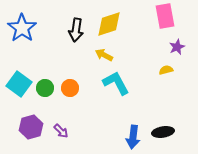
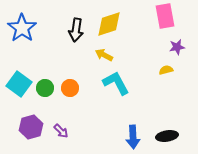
purple star: rotated 14 degrees clockwise
black ellipse: moved 4 px right, 4 px down
blue arrow: rotated 10 degrees counterclockwise
